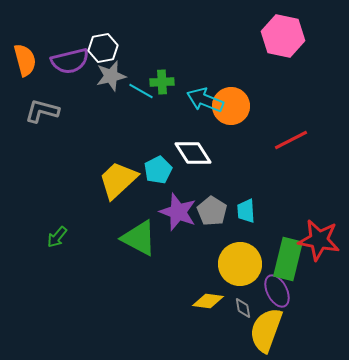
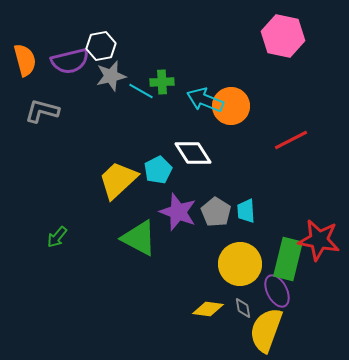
white hexagon: moved 2 px left, 2 px up
gray pentagon: moved 4 px right, 1 px down
yellow diamond: moved 8 px down
